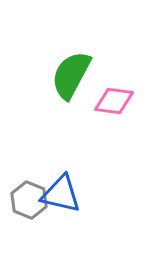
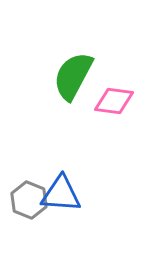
green semicircle: moved 2 px right, 1 px down
blue triangle: rotated 9 degrees counterclockwise
